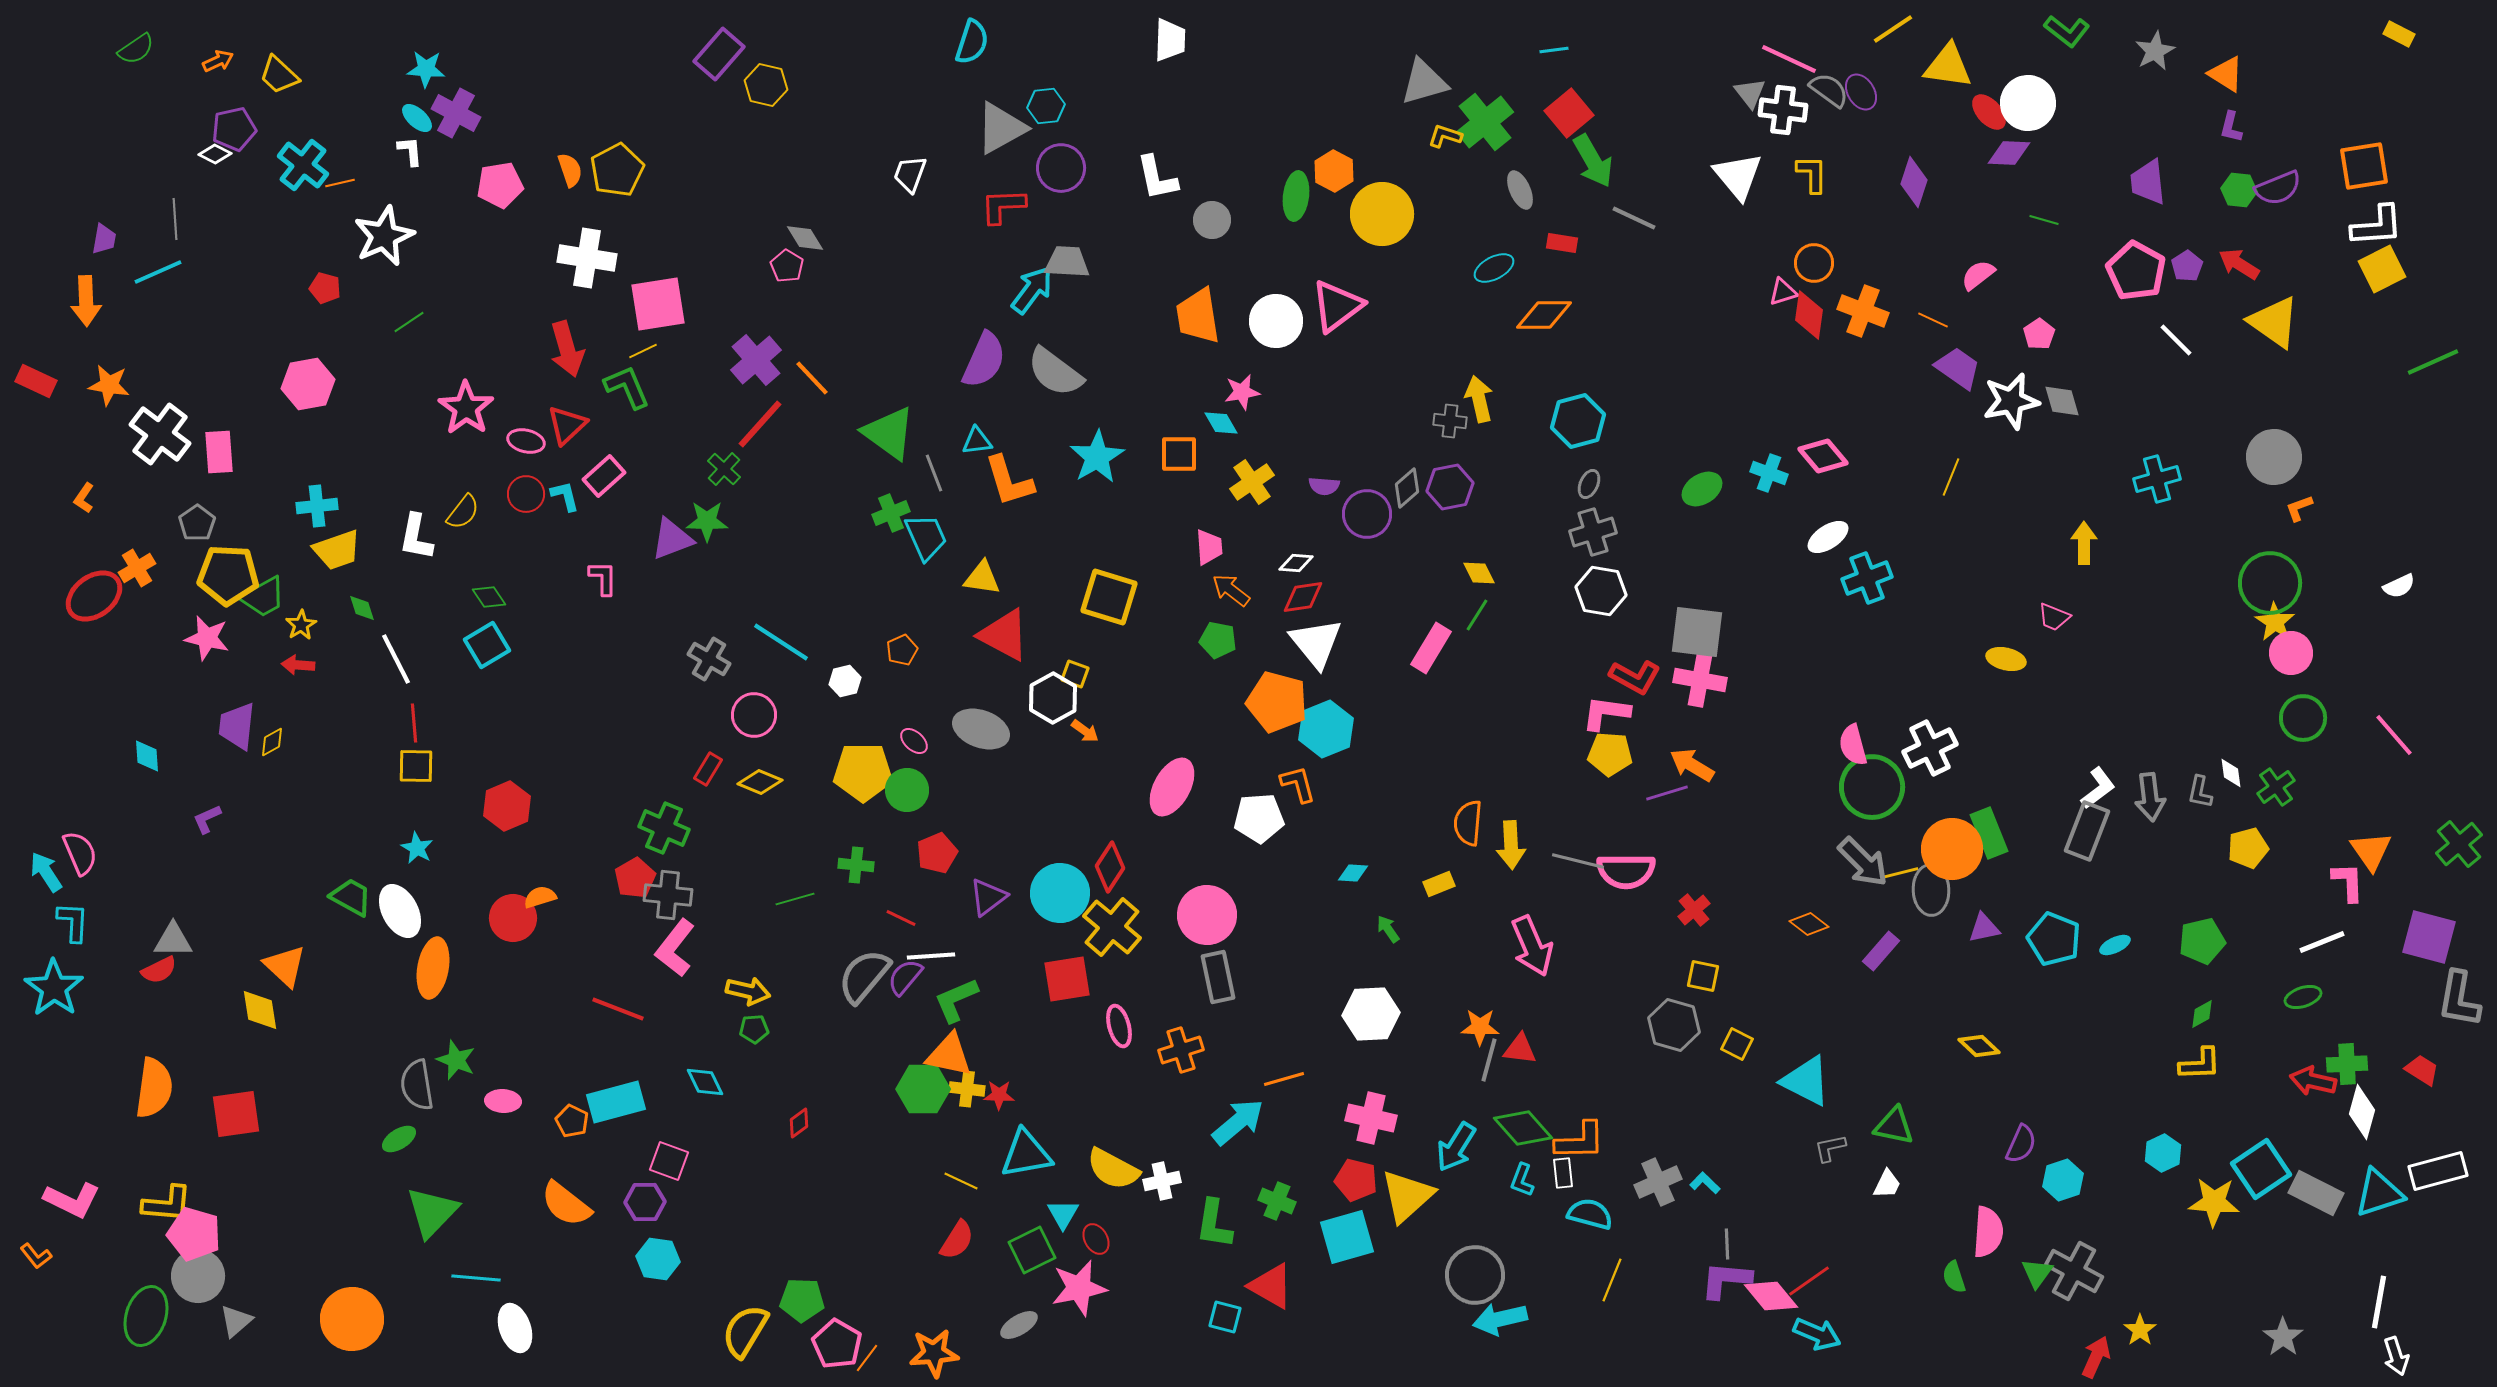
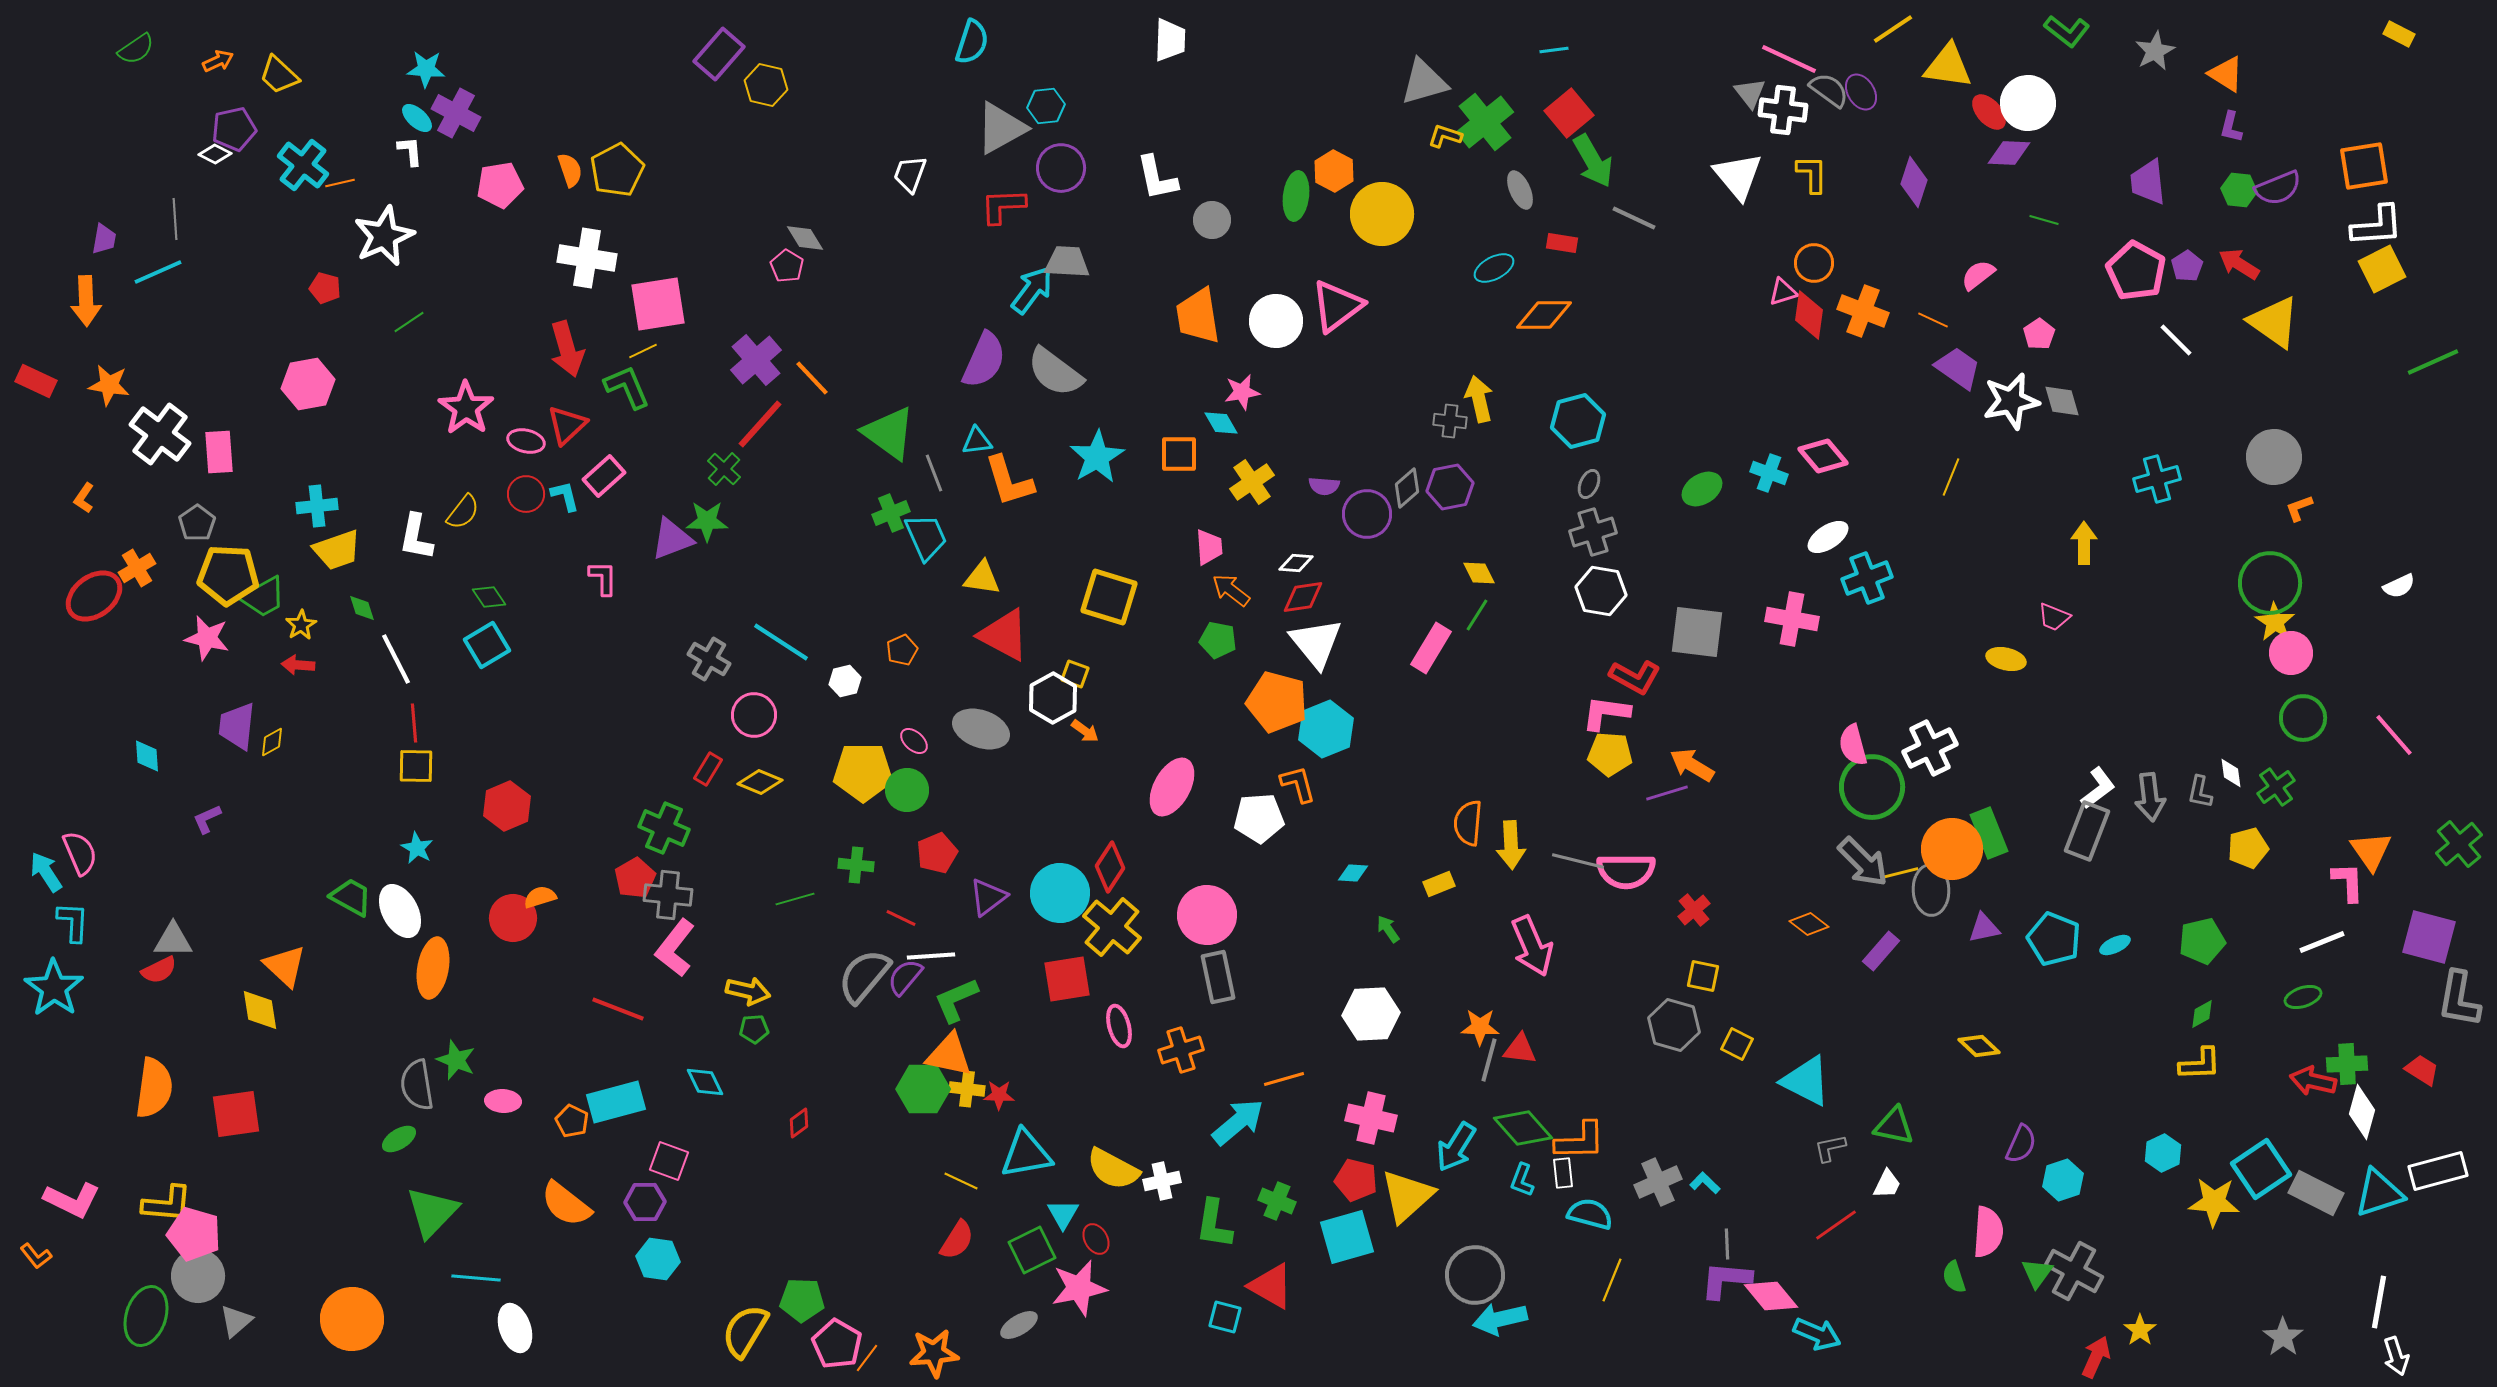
pink cross at (1700, 680): moved 92 px right, 61 px up
red line at (1809, 1281): moved 27 px right, 56 px up
